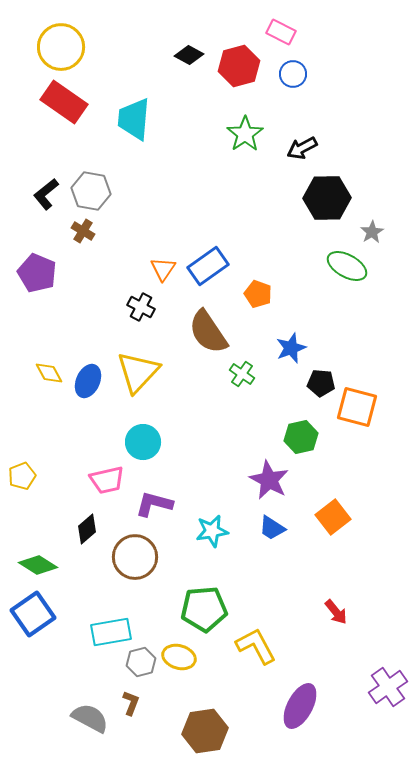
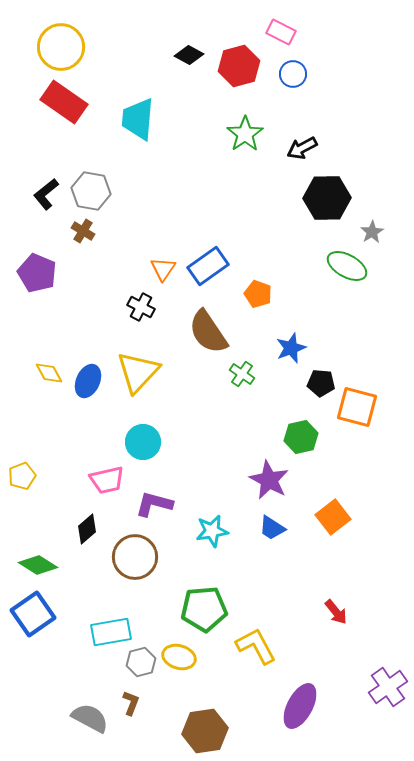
cyan trapezoid at (134, 119): moved 4 px right
